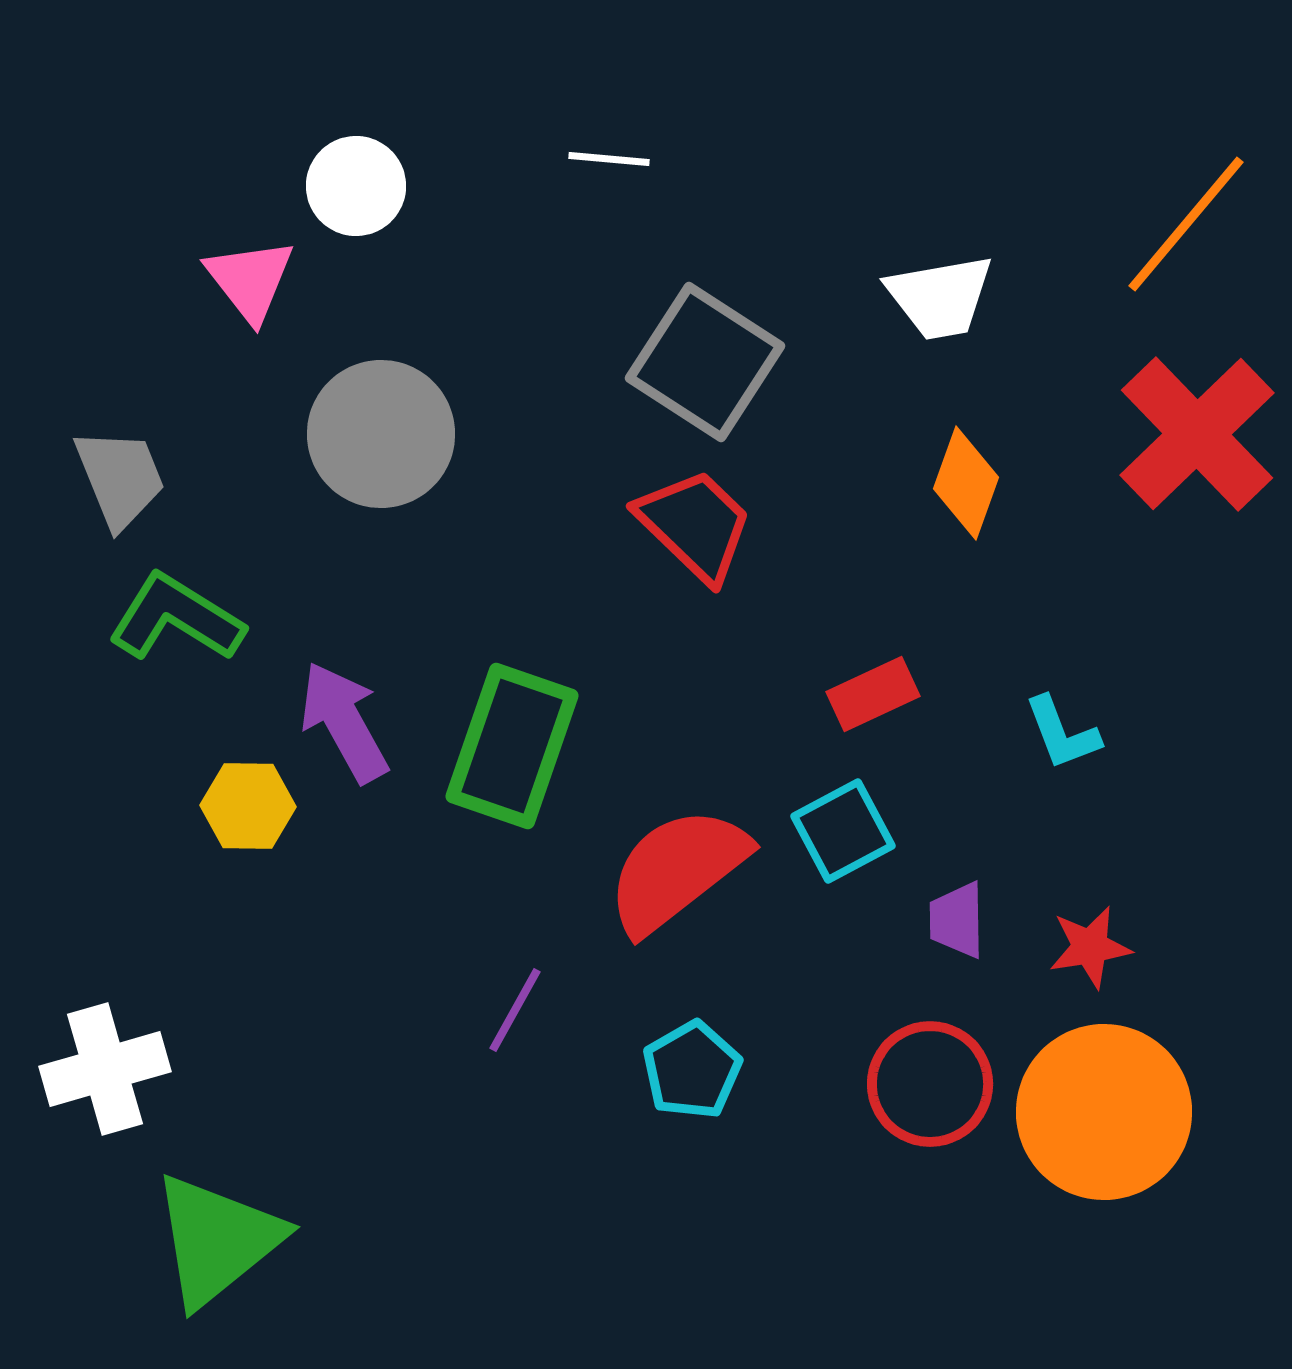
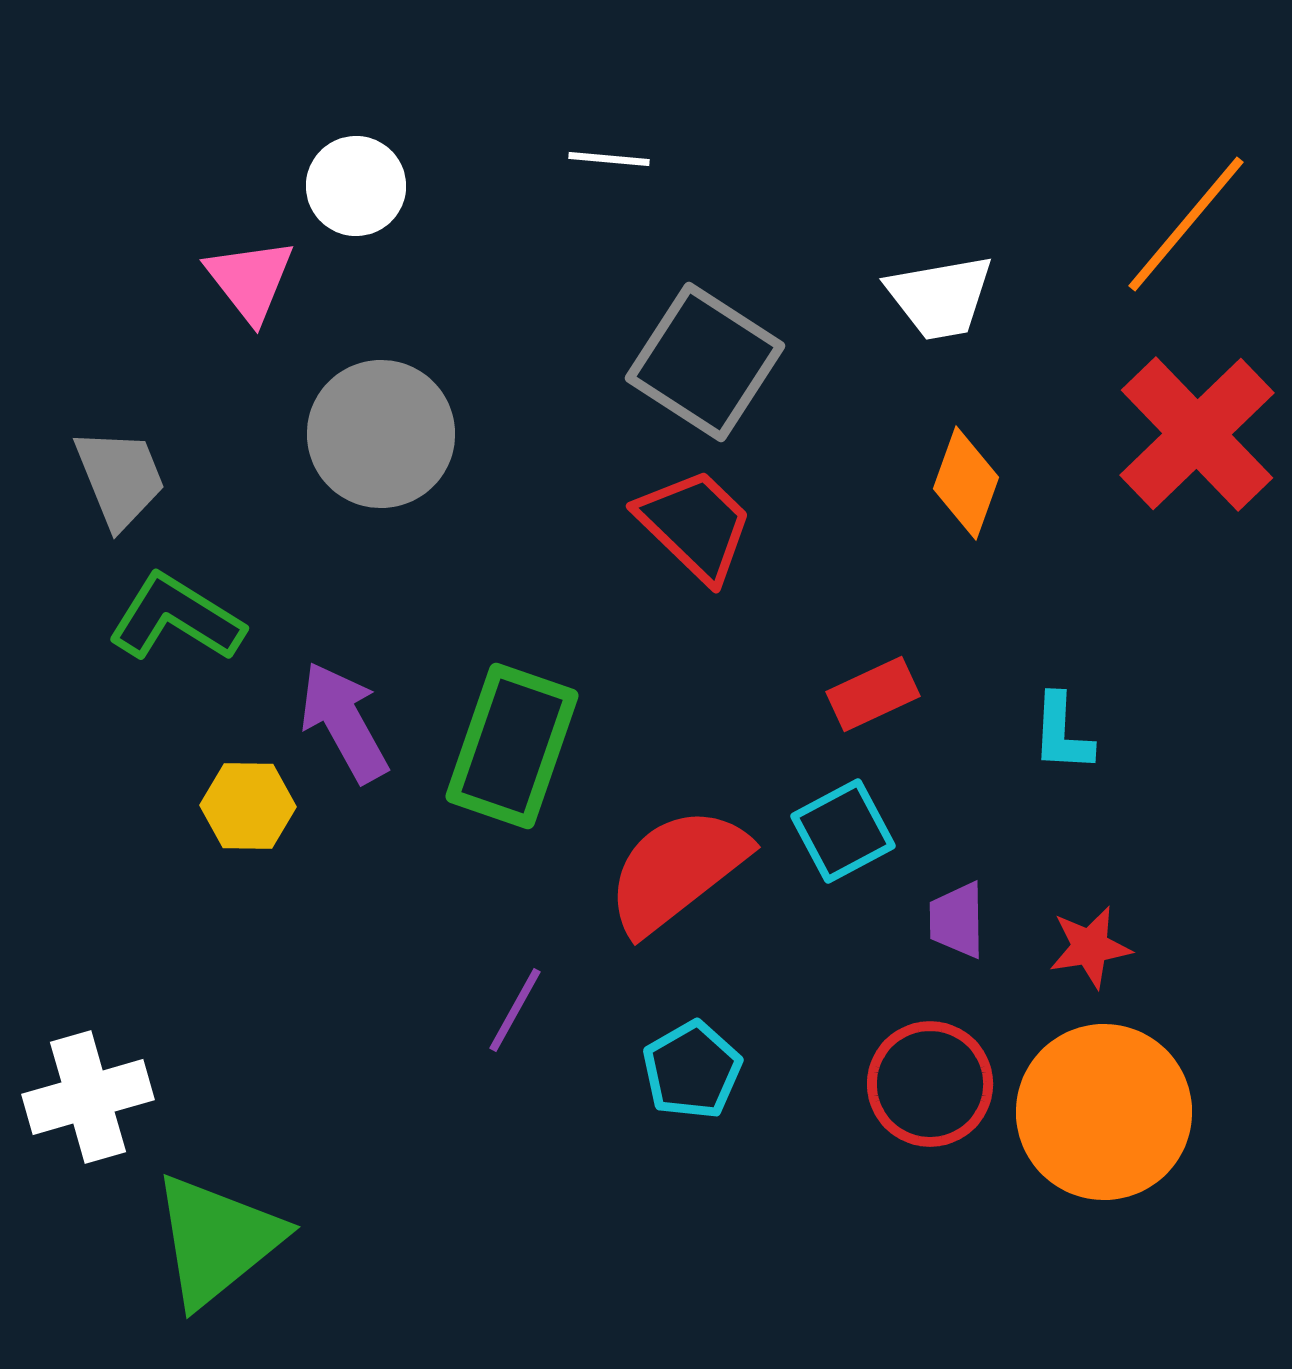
cyan L-shape: rotated 24 degrees clockwise
white cross: moved 17 px left, 28 px down
